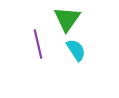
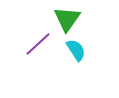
purple line: rotated 60 degrees clockwise
